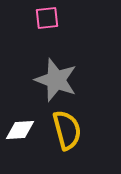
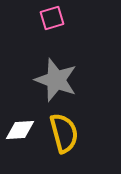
pink square: moved 5 px right; rotated 10 degrees counterclockwise
yellow semicircle: moved 3 px left, 3 px down
